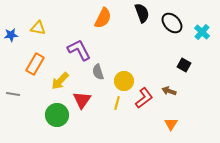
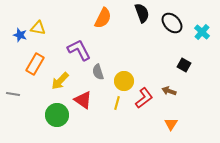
blue star: moved 9 px right; rotated 24 degrees clockwise
red triangle: moved 1 px right; rotated 30 degrees counterclockwise
